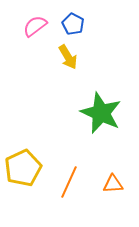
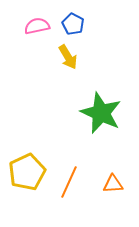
pink semicircle: moved 2 px right; rotated 25 degrees clockwise
yellow pentagon: moved 4 px right, 4 px down
